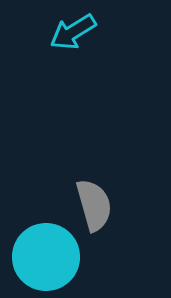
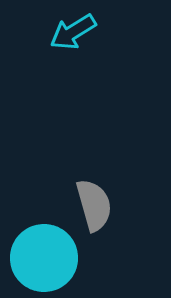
cyan circle: moved 2 px left, 1 px down
